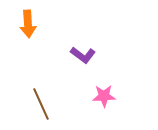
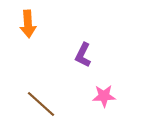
purple L-shape: rotated 80 degrees clockwise
brown line: rotated 24 degrees counterclockwise
